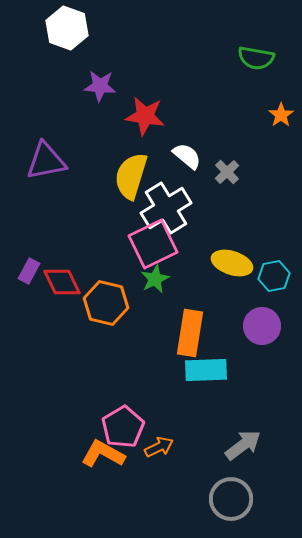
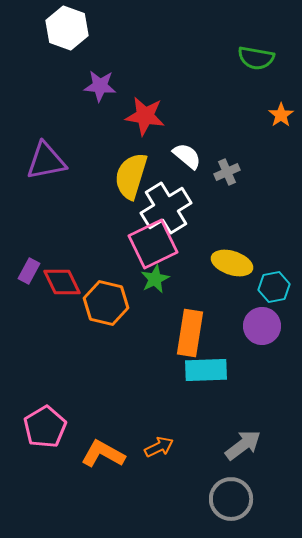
gray cross: rotated 20 degrees clockwise
cyan hexagon: moved 11 px down
pink pentagon: moved 78 px left
